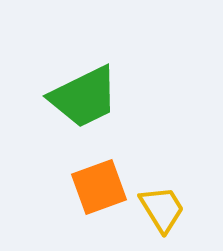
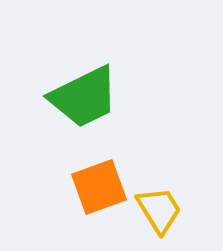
yellow trapezoid: moved 3 px left, 1 px down
